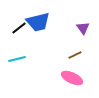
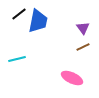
blue trapezoid: moved 1 px up; rotated 65 degrees counterclockwise
black line: moved 14 px up
brown line: moved 8 px right, 8 px up
